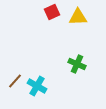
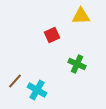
red square: moved 23 px down
yellow triangle: moved 3 px right, 1 px up
cyan cross: moved 4 px down
